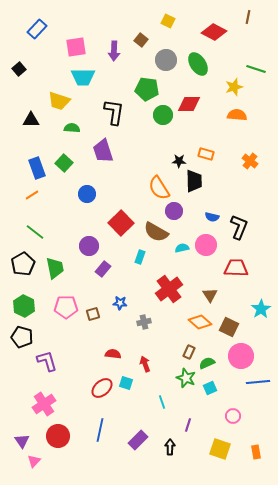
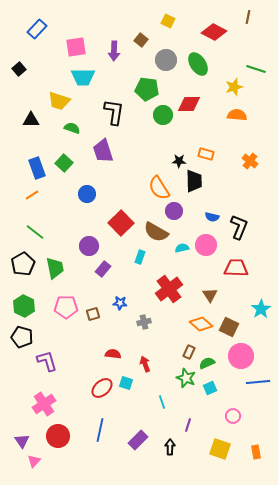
green semicircle at (72, 128): rotated 14 degrees clockwise
orange diamond at (200, 322): moved 1 px right, 2 px down
